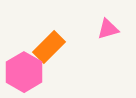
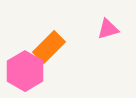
pink hexagon: moved 1 px right, 1 px up
